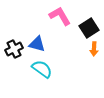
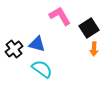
black cross: rotated 12 degrees counterclockwise
